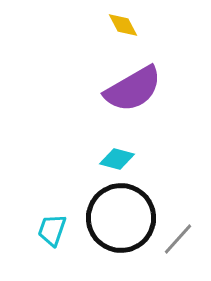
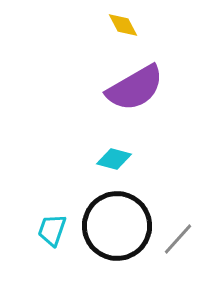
purple semicircle: moved 2 px right, 1 px up
cyan diamond: moved 3 px left
black circle: moved 4 px left, 8 px down
